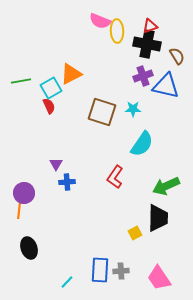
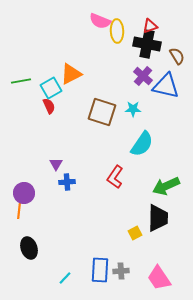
purple cross: rotated 30 degrees counterclockwise
cyan line: moved 2 px left, 4 px up
